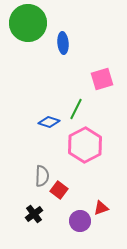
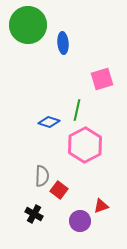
green circle: moved 2 px down
green line: moved 1 px right, 1 px down; rotated 15 degrees counterclockwise
red triangle: moved 2 px up
black cross: rotated 24 degrees counterclockwise
